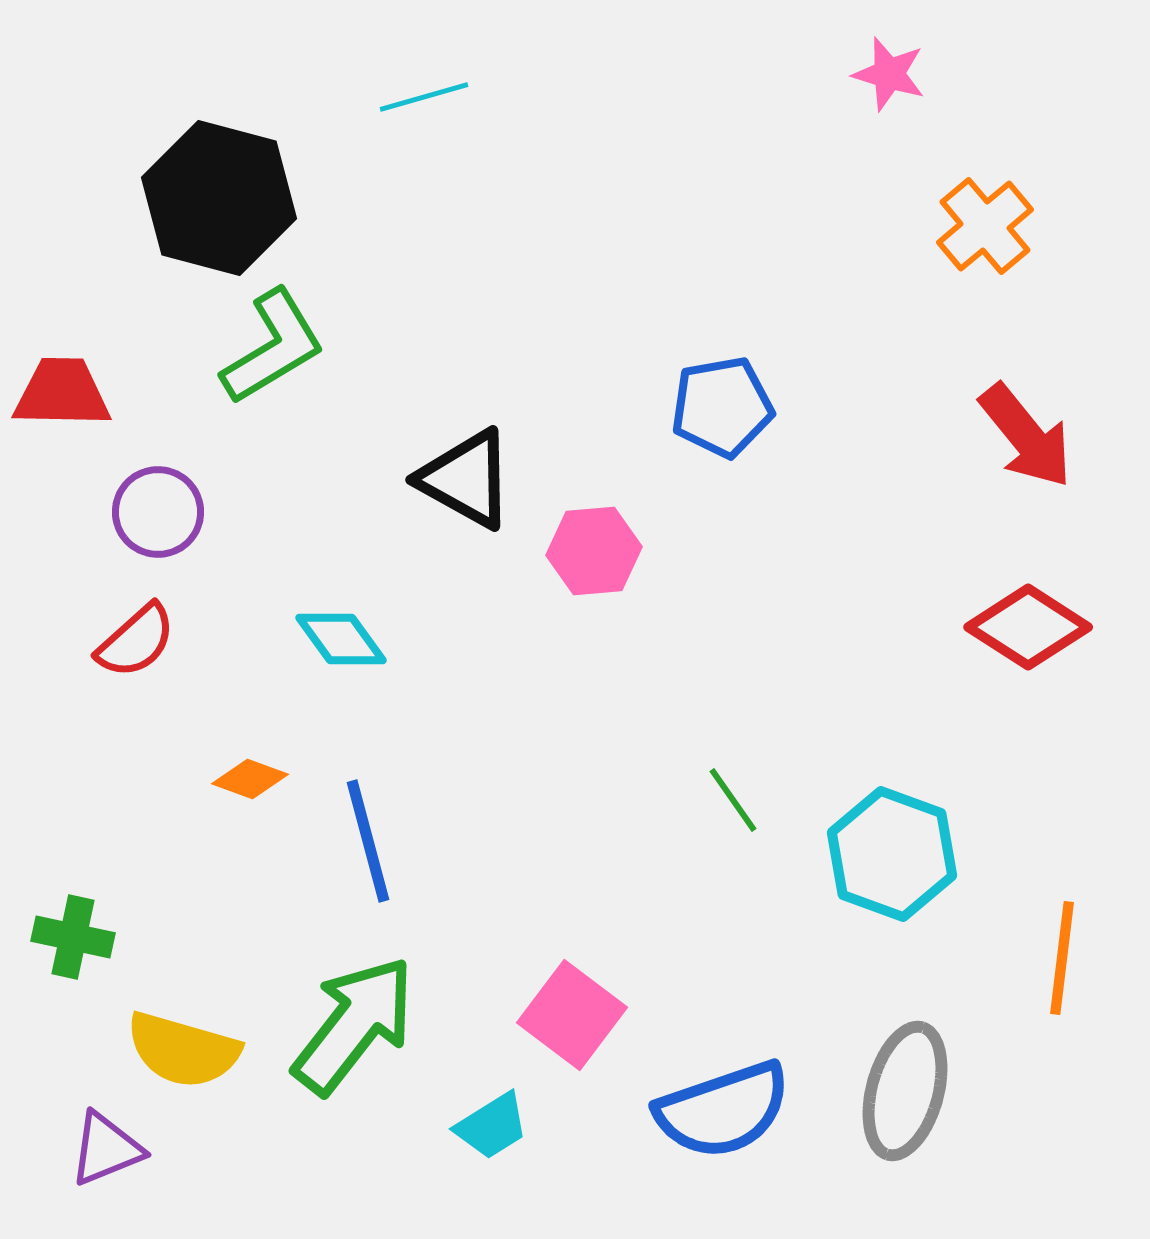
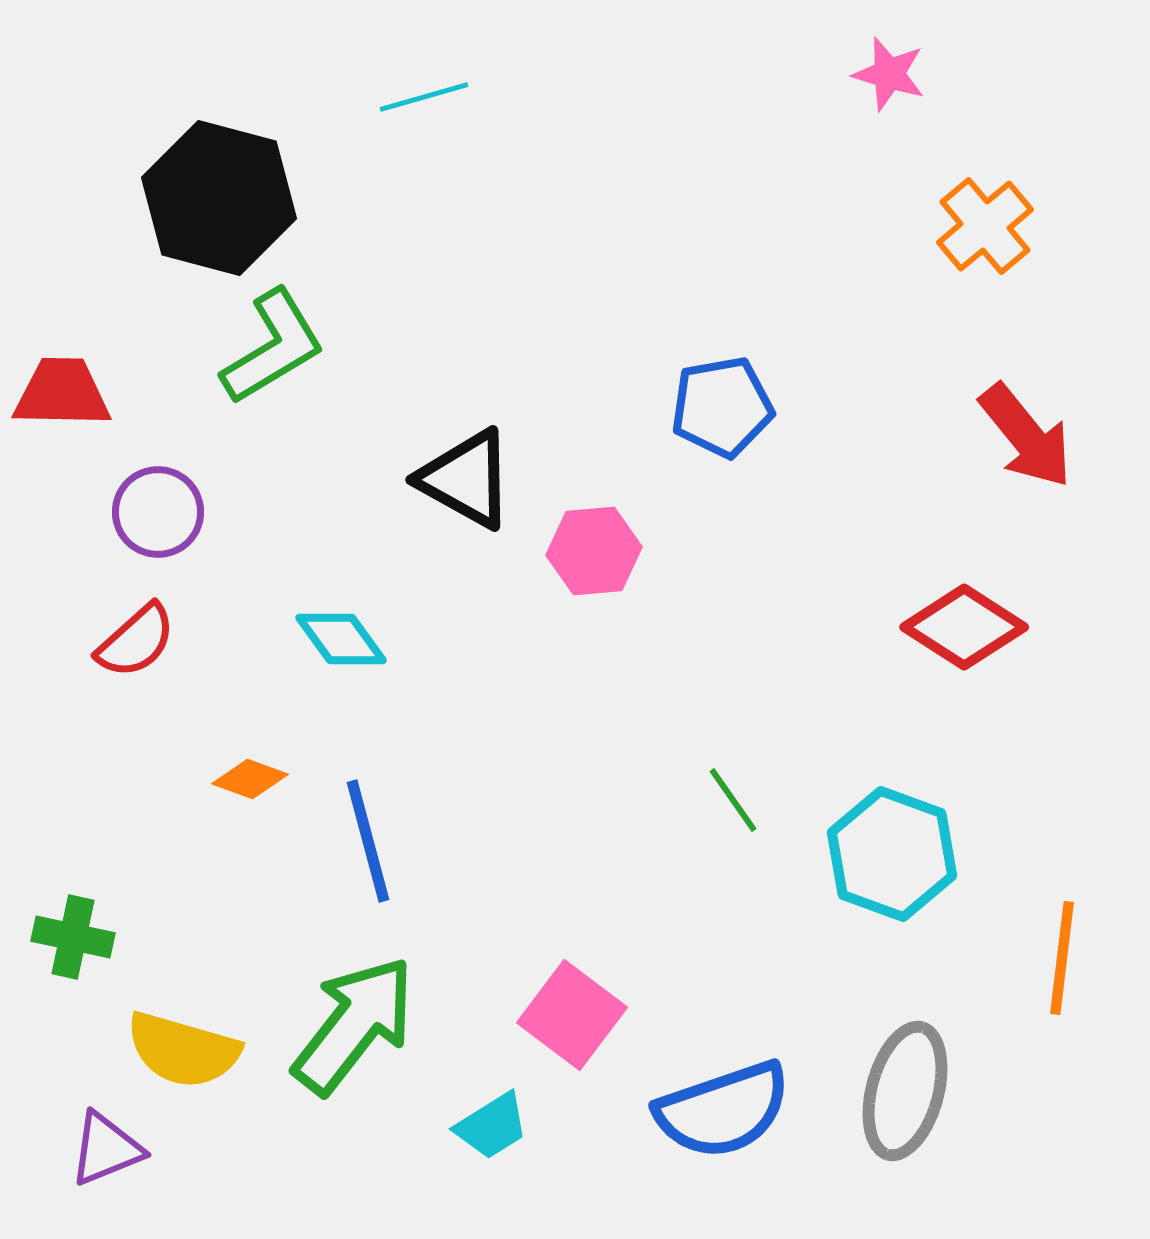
red diamond: moved 64 px left
